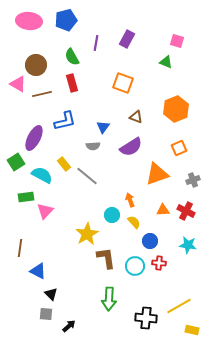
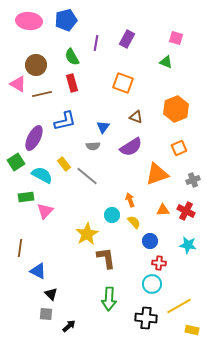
pink square at (177, 41): moved 1 px left, 3 px up
cyan circle at (135, 266): moved 17 px right, 18 px down
